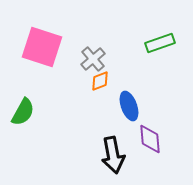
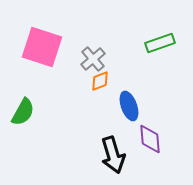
black arrow: rotated 6 degrees counterclockwise
